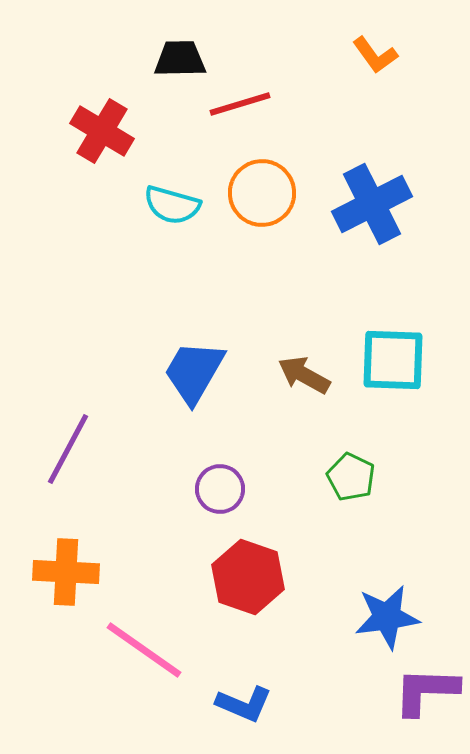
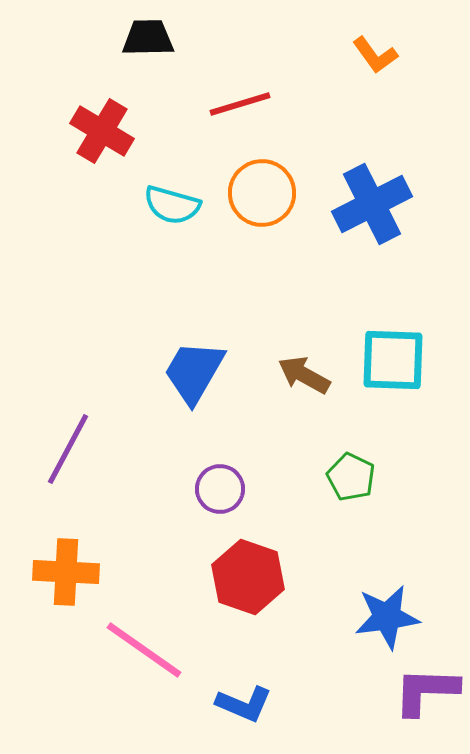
black trapezoid: moved 32 px left, 21 px up
